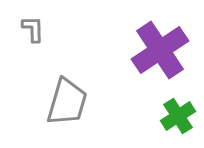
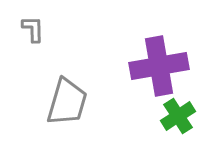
purple cross: moved 1 px left, 16 px down; rotated 24 degrees clockwise
